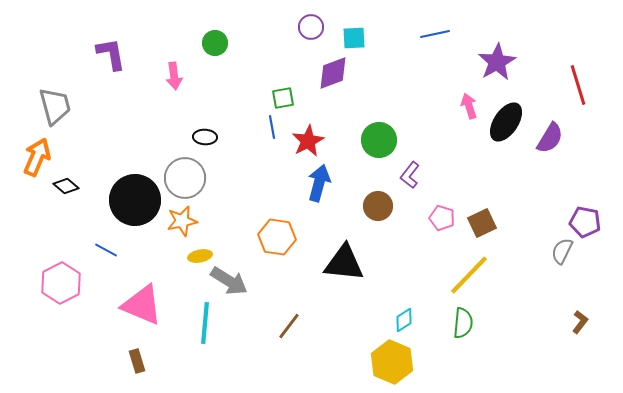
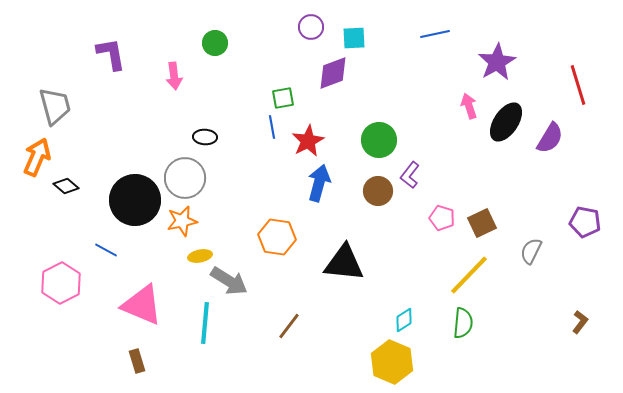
brown circle at (378, 206): moved 15 px up
gray semicircle at (562, 251): moved 31 px left
